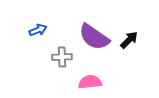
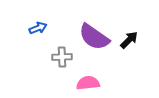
blue arrow: moved 2 px up
pink semicircle: moved 2 px left, 1 px down
